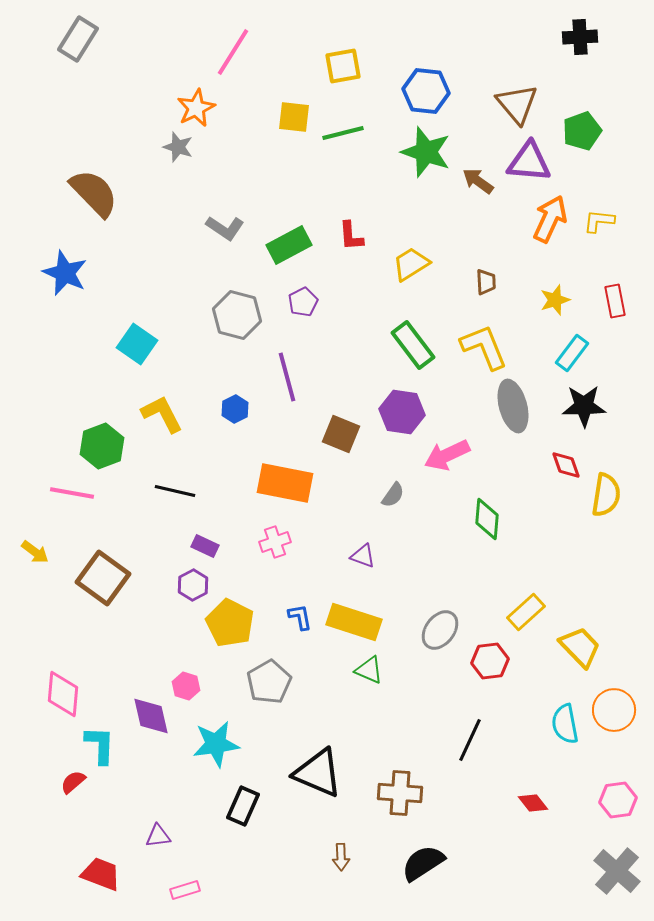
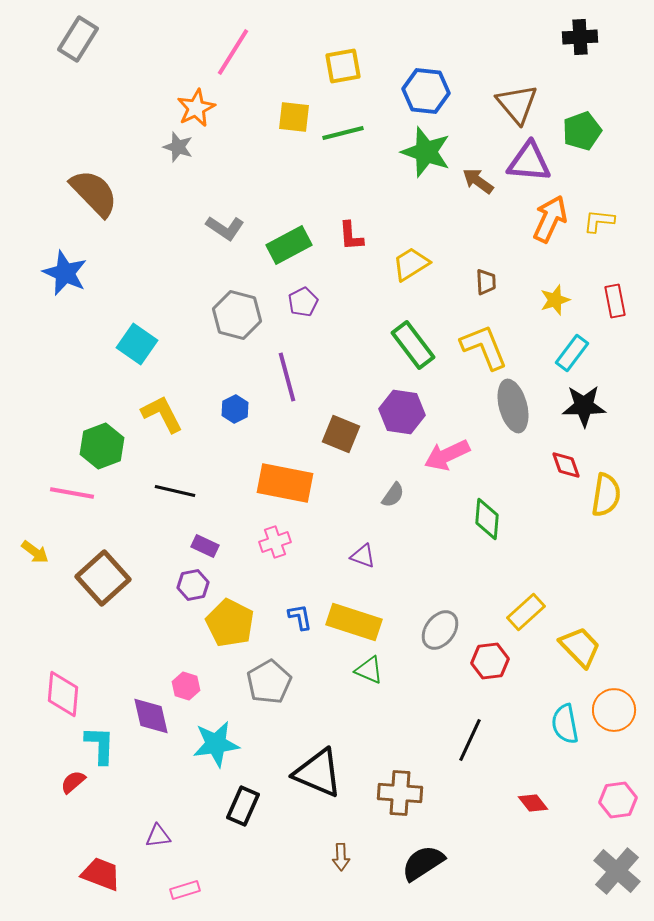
brown square at (103, 578): rotated 12 degrees clockwise
purple hexagon at (193, 585): rotated 16 degrees clockwise
